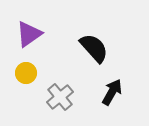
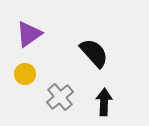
black semicircle: moved 5 px down
yellow circle: moved 1 px left, 1 px down
black arrow: moved 8 px left, 10 px down; rotated 28 degrees counterclockwise
